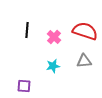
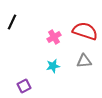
black line: moved 15 px left, 8 px up; rotated 21 degrees clockwise
pink cross: rotated 16 degrees clockwise
purple square: rotated 32 degrees counterclockwise
